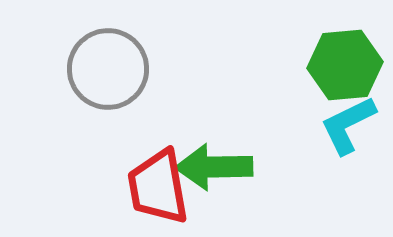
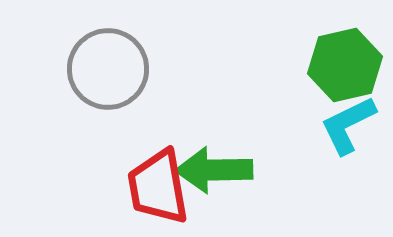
green hexagon: rotated 8 degrees counterclockwise
green arrow: moved 3 px down
